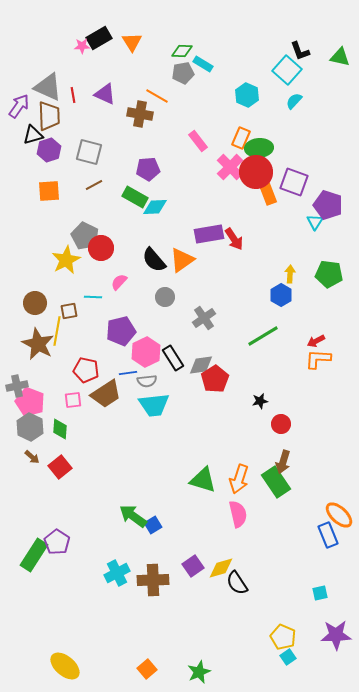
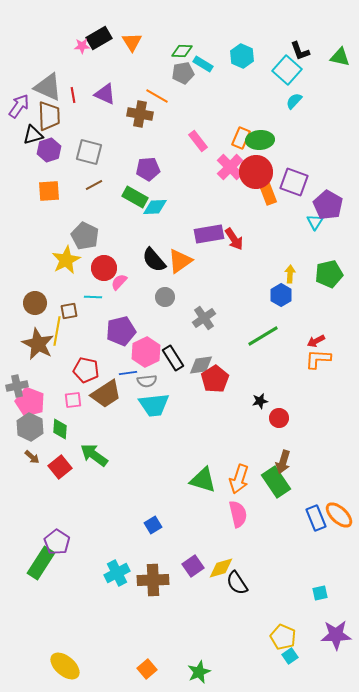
cyan hexagon at (247, 95): moved 5 px left, 39 px up
green ellipse at (259, 148): moved 1 px right, 8 px up
purple pentagon at (328, 205): rotated 12 degrees clockwise
red circle at (101, 248): moved 3 px right, 20 px down
orange triangle at (182, 260): moved 2 px left, 1 px down
green pentagon at (329, 274): rotated 20 degrees counterclockwise
red circle at (281, 424): moved 2 px left, 6 px up
green arrow at (133, 516): moved 39 px left, 61 px up
blue rectangle at (328, 535): moved 12 px left, 17 px up
green rectangle at (34, 555): moved 7 px right, 8 px down
cyan square at (288, 657): moved 2 px right, 1 px up
